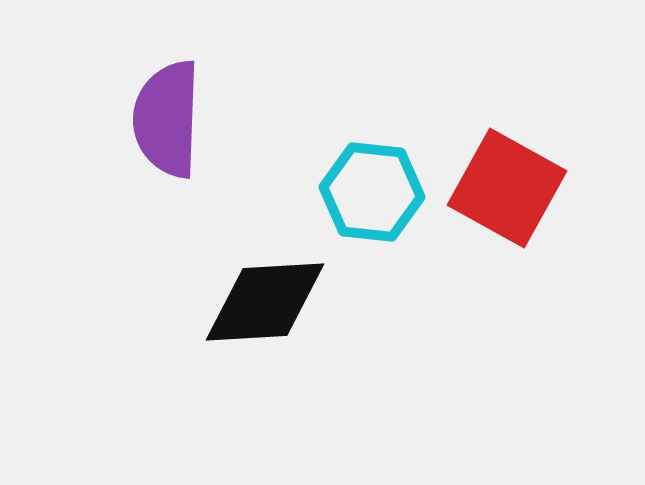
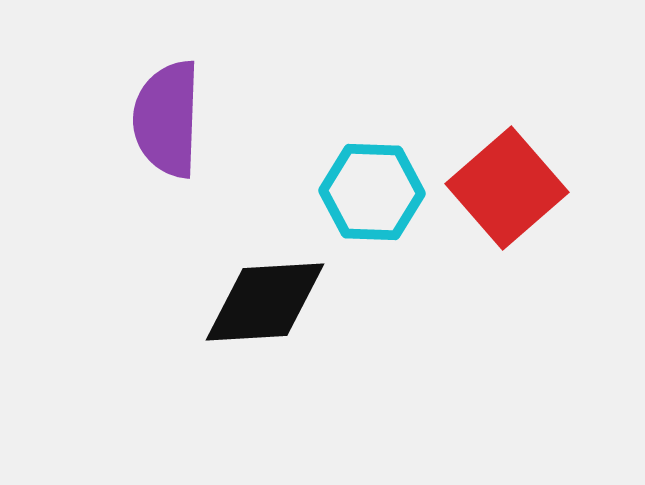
red square: rotated 20 degrees clockwise
cyan hexagon: rotated 4 degrees counterclockwise
